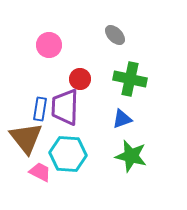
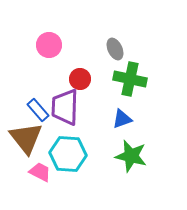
gray ellipse: moved 14 px down; rotated 20 degrees clockwise
blue rectangle: moved 2 px left, 1 px down; rotated 50 degrees counterclockwise
